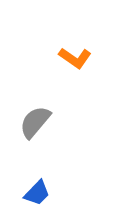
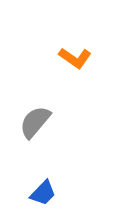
blue trapezoid: moved 6 px right
